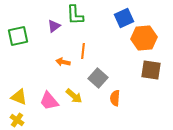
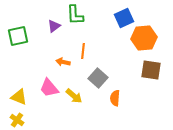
pink trapezoid: moved 13 px up
